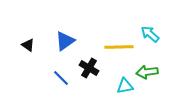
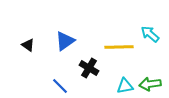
green arrow: moved 3 px right, 12 px down
blue line: moved 1 px left, 8 px down
